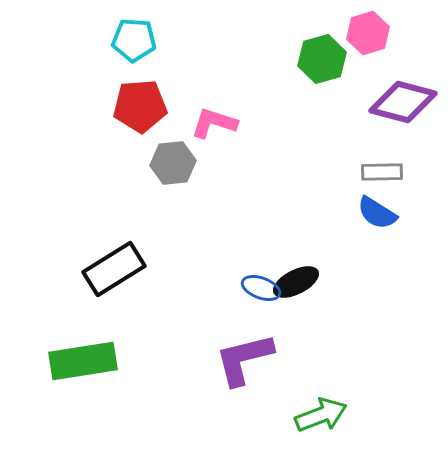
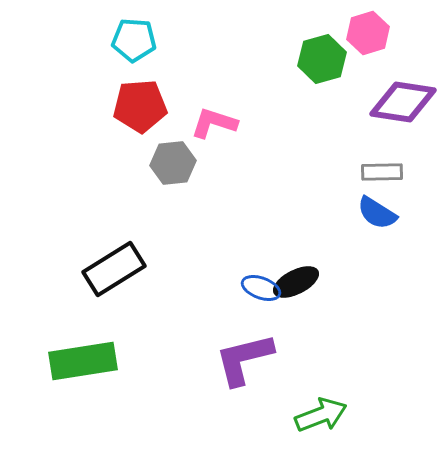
purple diamond: rotated 6 degrees counterclockwise
